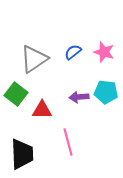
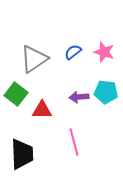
pink line: moved 6 px right
